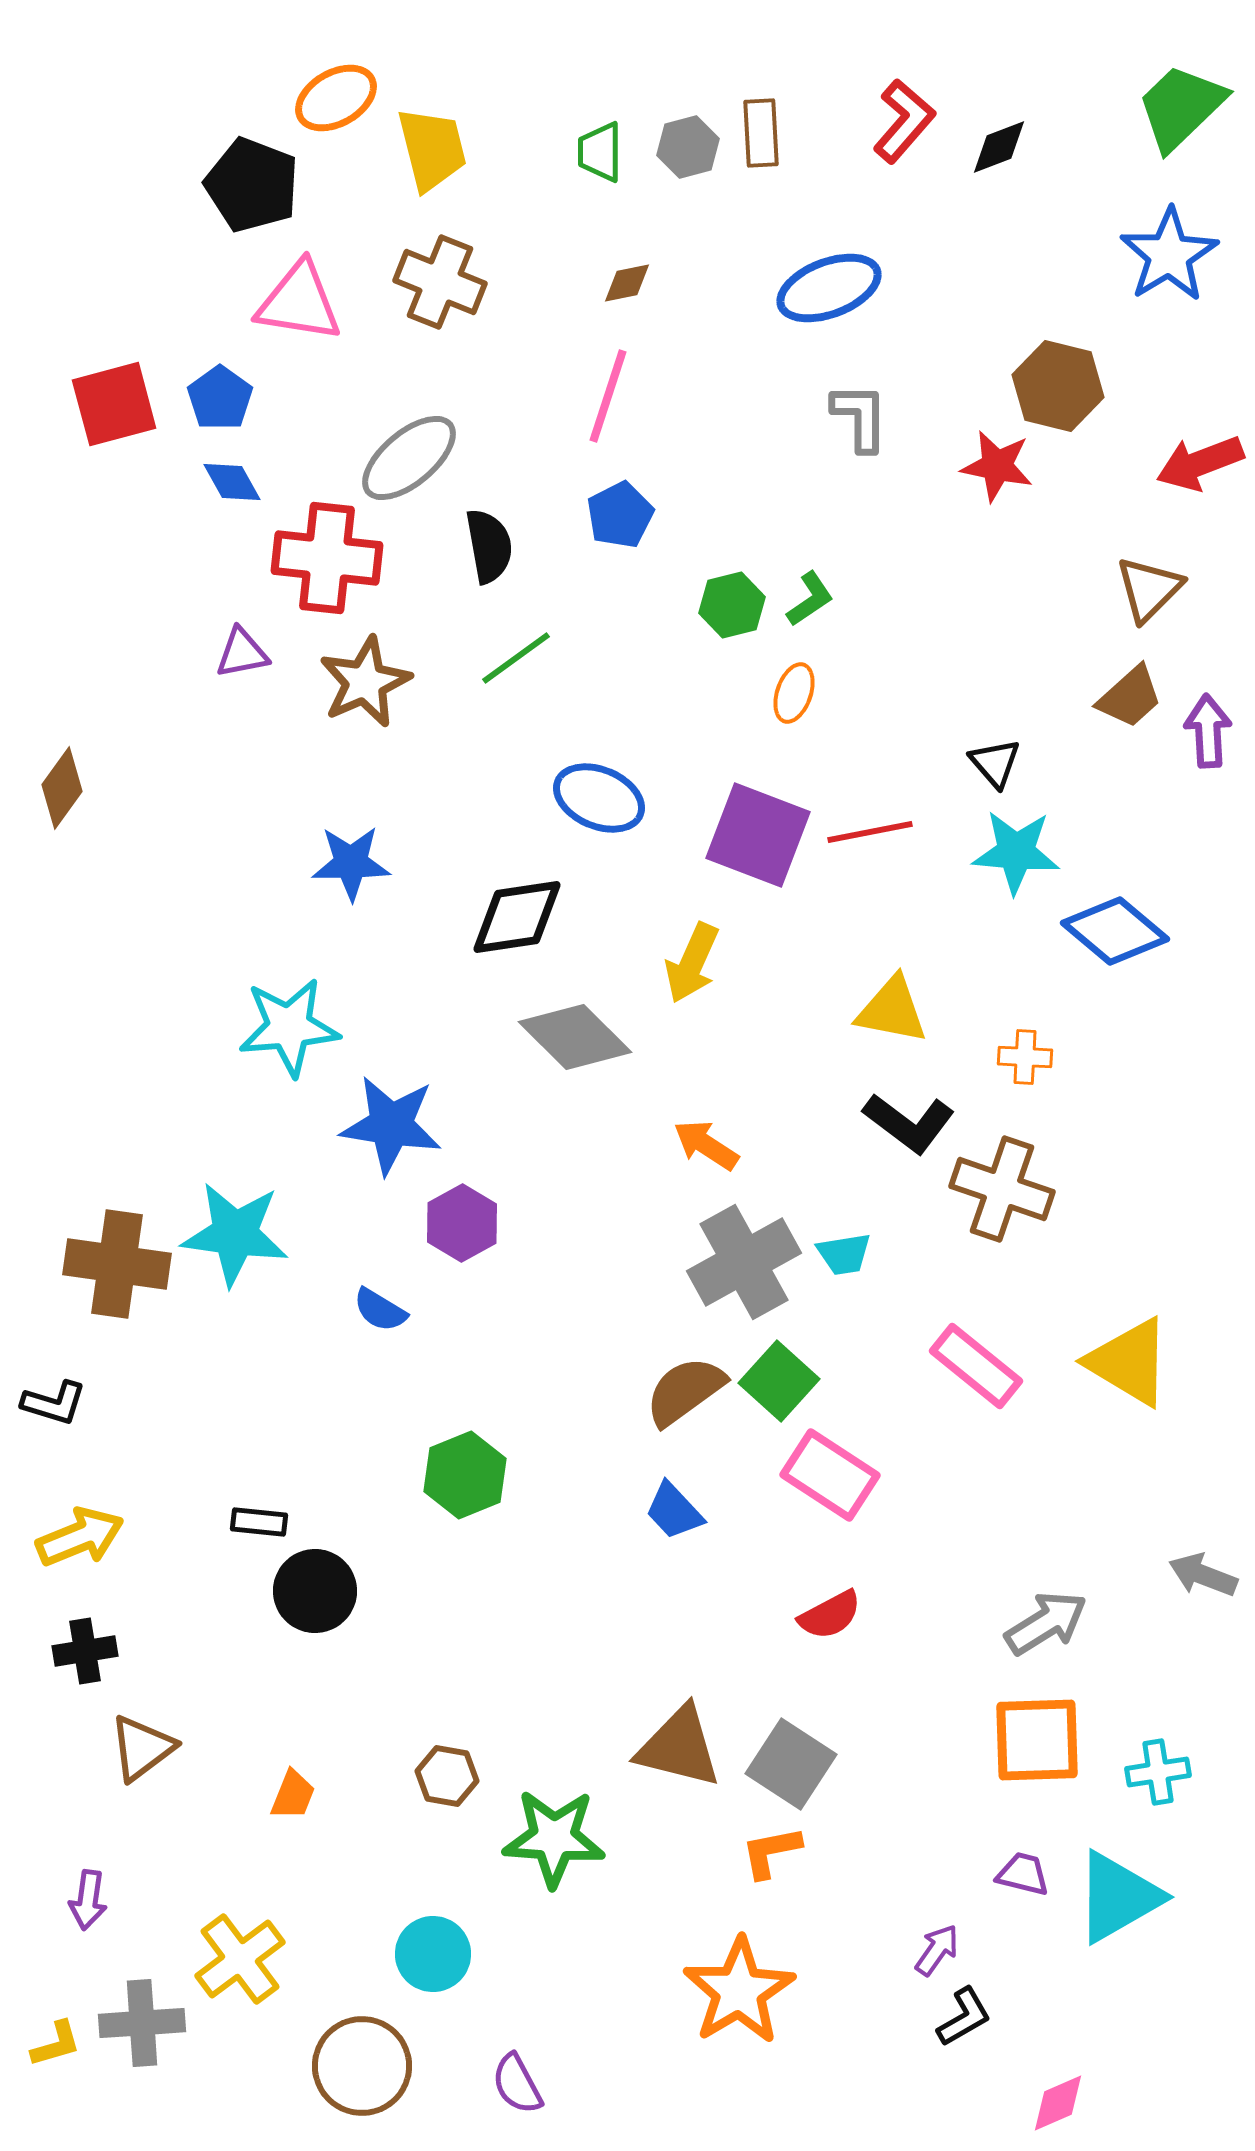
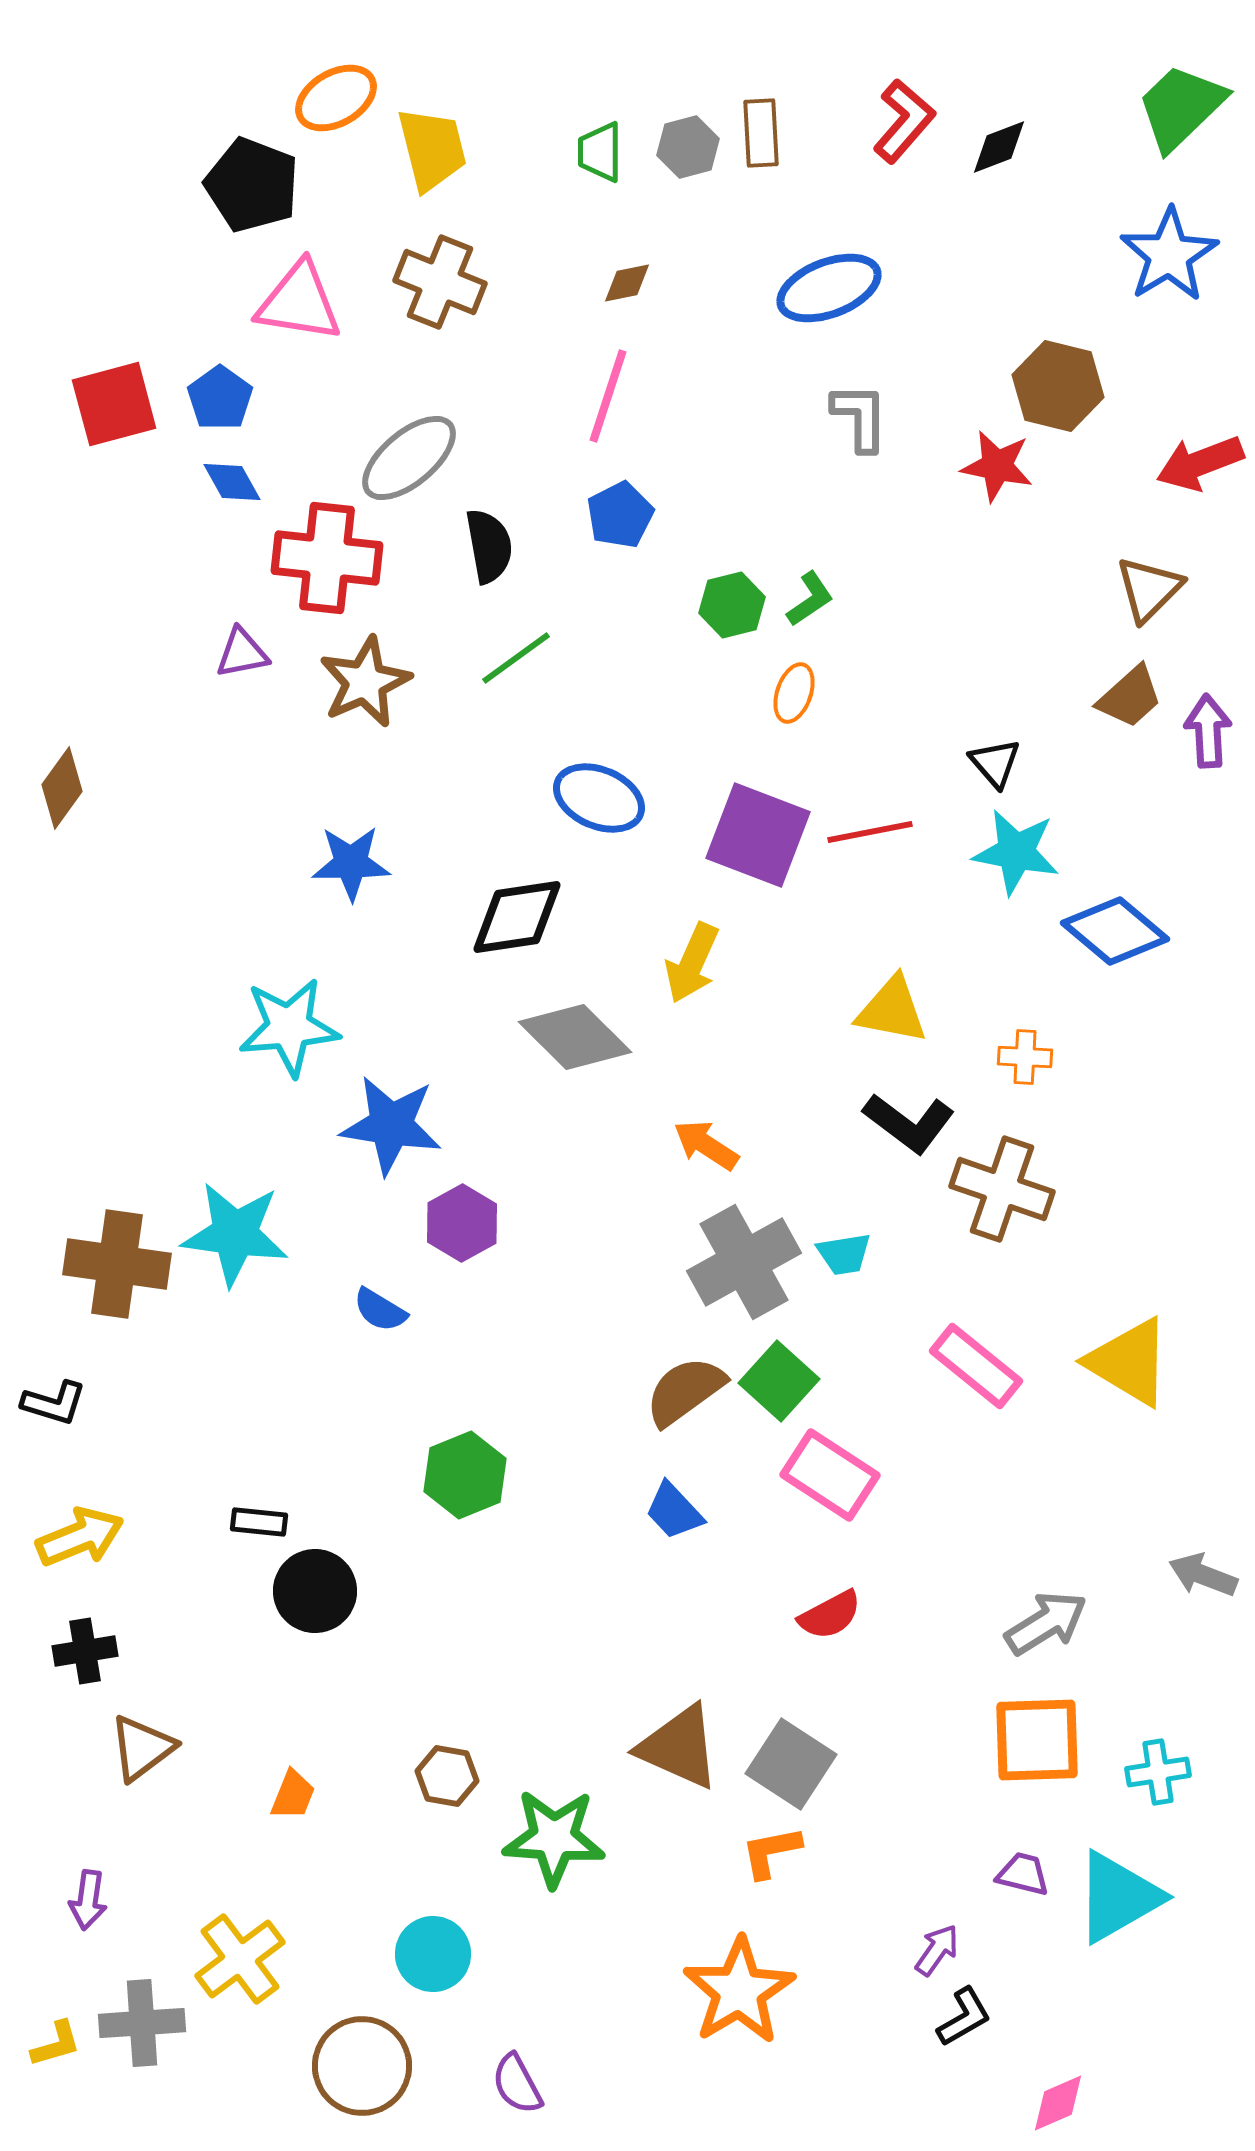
cyan star at (1016, 852): rotated 6 degrees clockwise
brown triangle at (679, 1747): rotated 10 degrees clockwise
